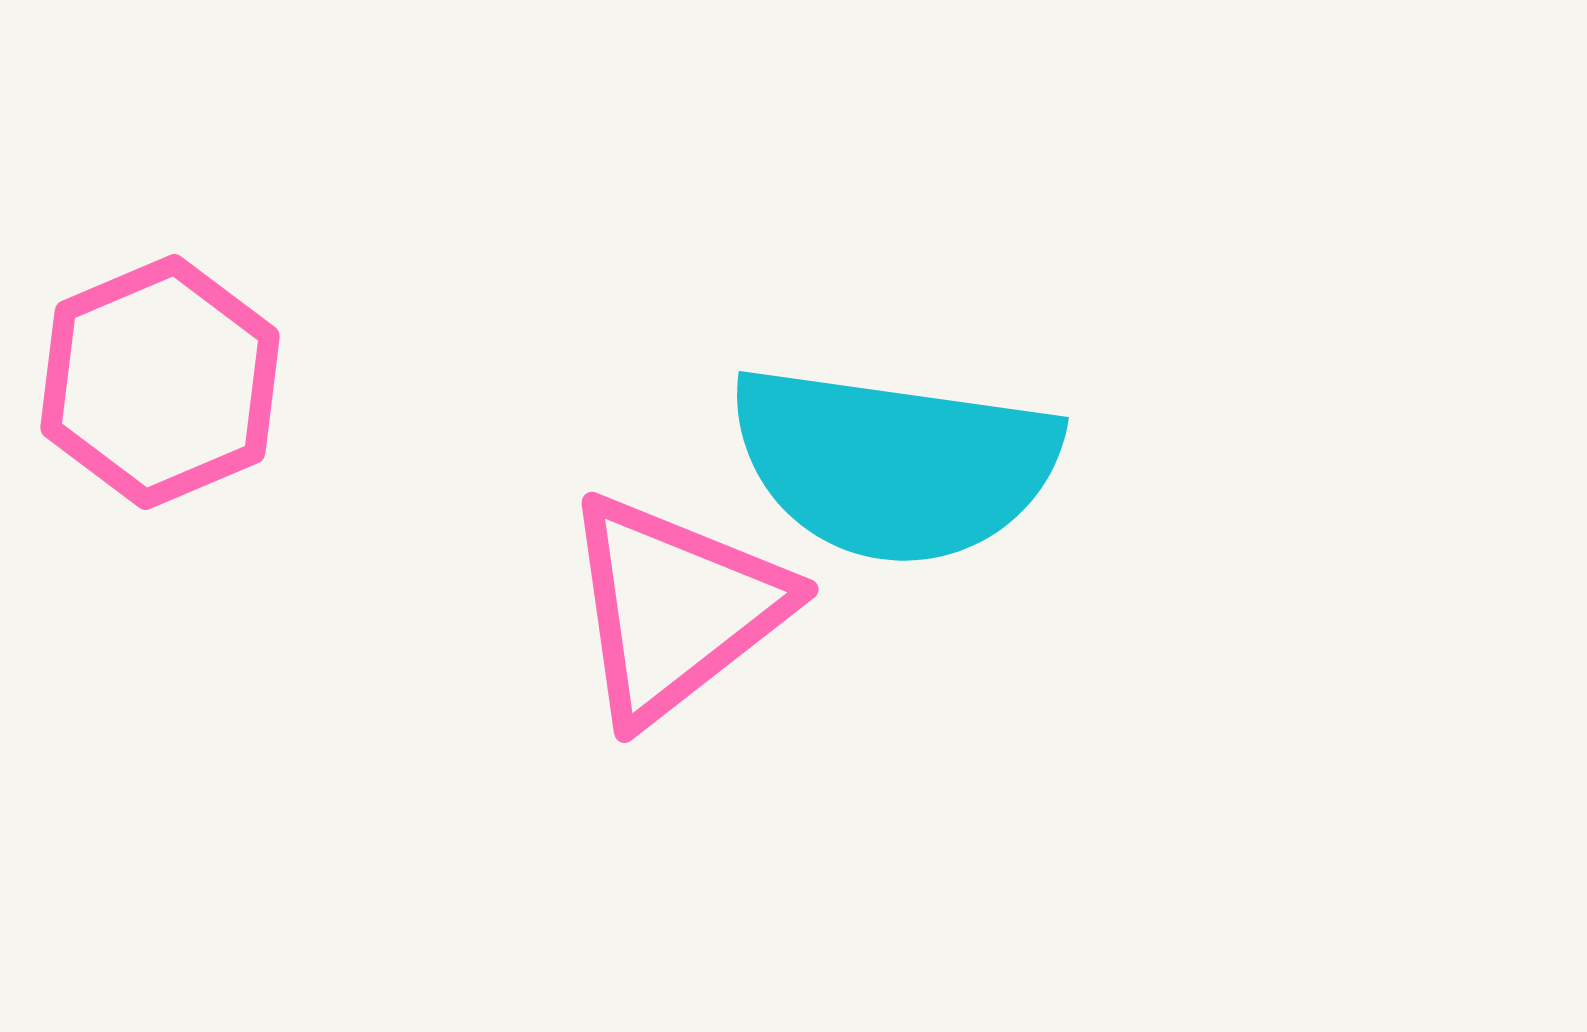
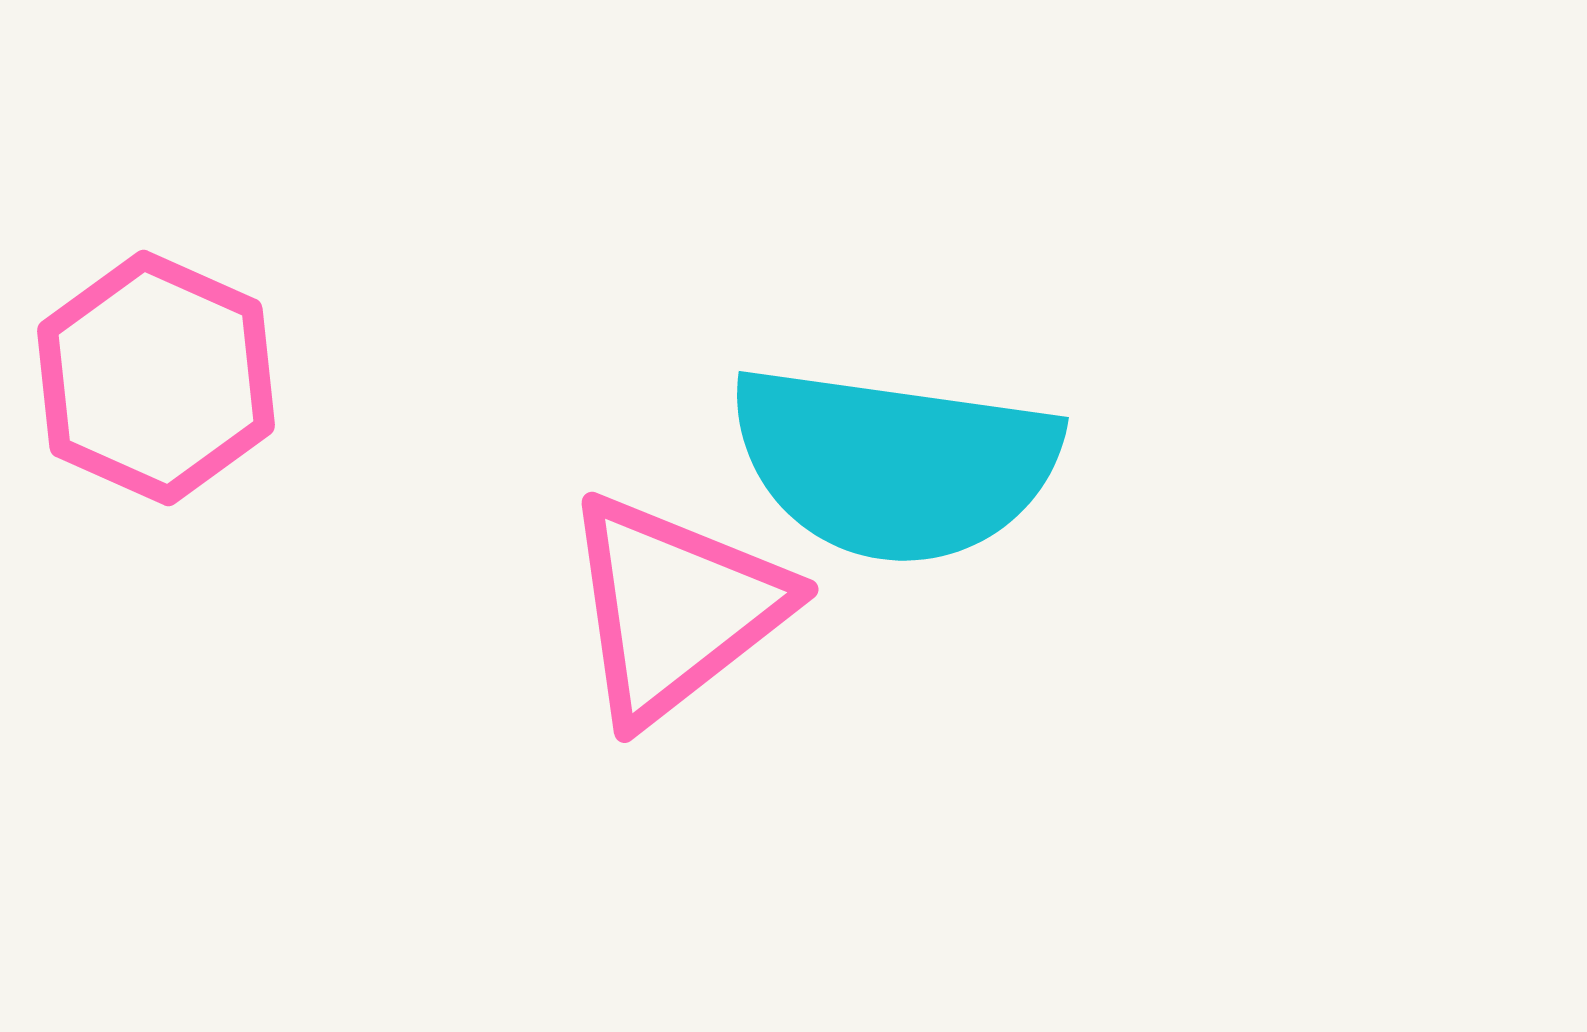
pink hexagon: moved 4 px left, 4 px up; rotated 13 degrees counterclockwise
